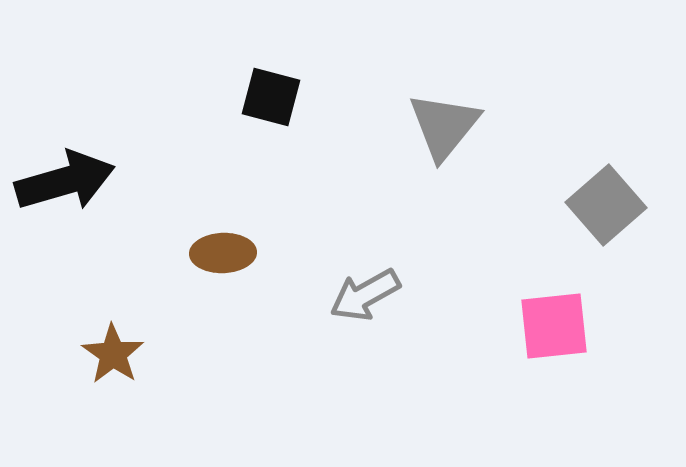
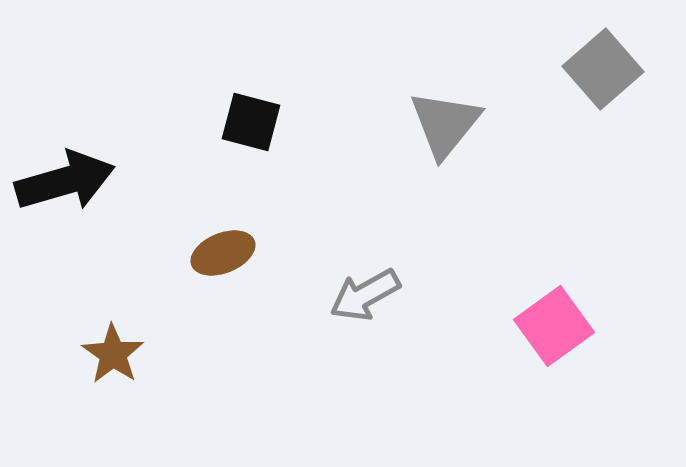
black square: moved 20 px left, 25 px down
gray triangle: moved 1 px right, 2 px up
gray square: moved 3 px left, 136 px up
brown ellipse: rotated 20 degrees counterclockwise
pink square: rotated 30 degrees counterclockwise
